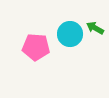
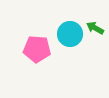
pink pentagon: moved 1 px right, 2 px down
